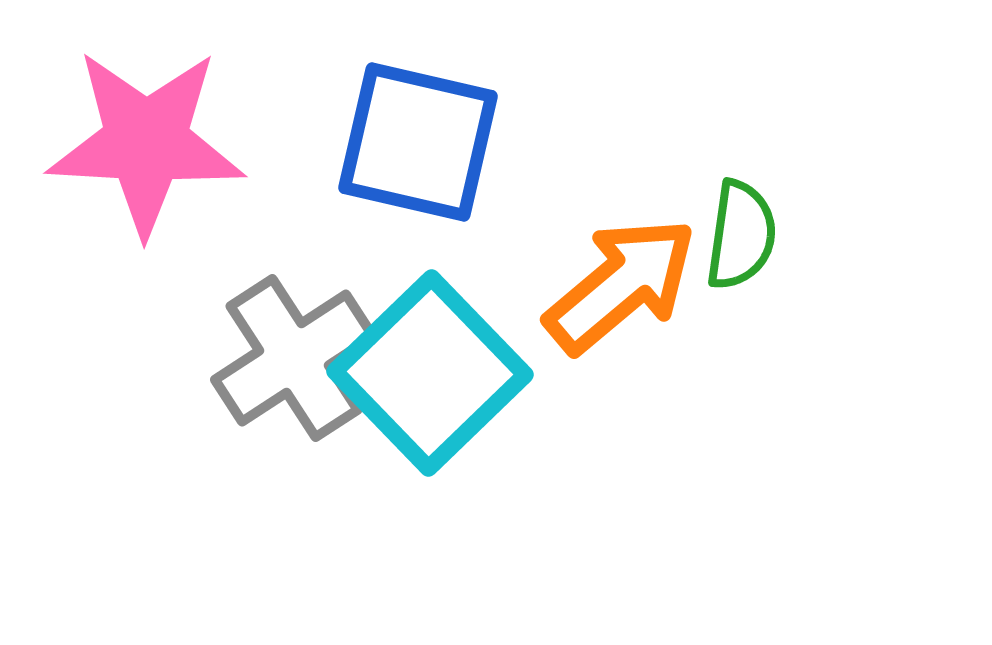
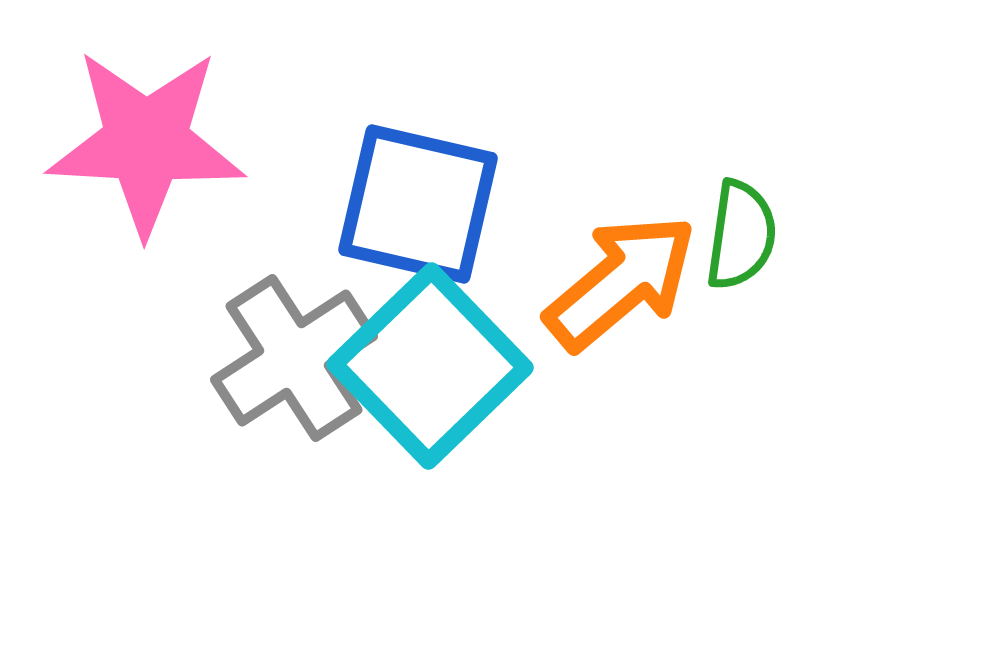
blue square: moved 62 px down
orange arrow: moved 3 px up
cyan square: moved 7 px up
